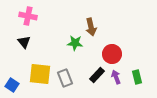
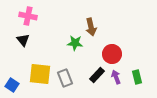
black triangle: moved 1 px left, 2 px up
